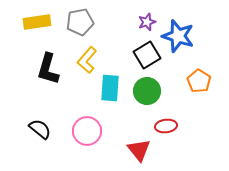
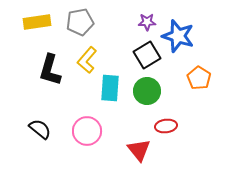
purple star: rotated 18 degrees clockwise
black L-shape: moved 2 px right, 1 px down
orange pentagon: moved 3 px up
